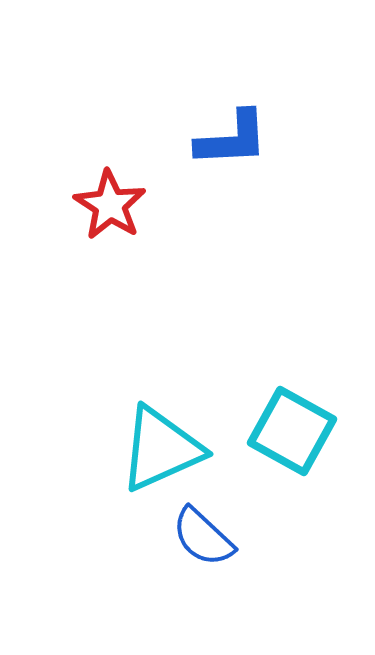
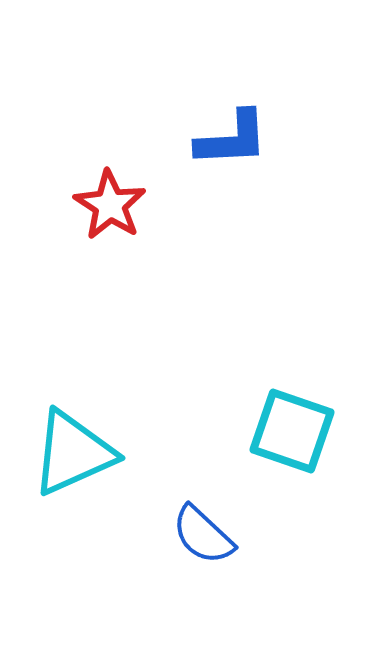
cyan square: rotated 10 degrees counterclockwise
cyan triangle: moved 88 px left, 4 px down
blue semicircle: moved 2 px up
